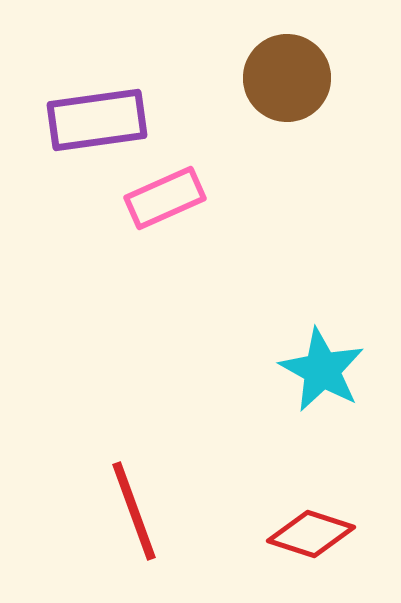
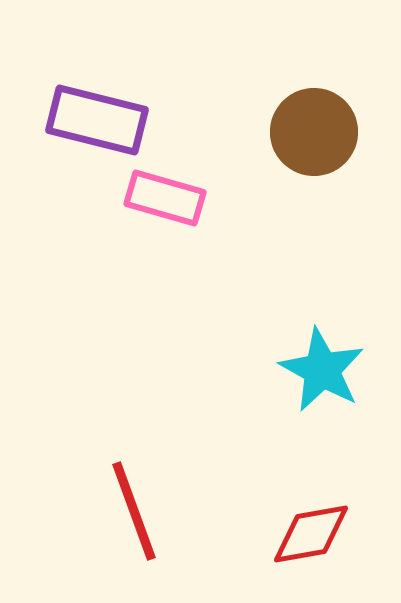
brown circle: moved 27 px right, 54 px down
purple rectangle: rotated 22 degrees clockwise
pink rectangle: rotated 40 degrees clockwise
red diamond: rotated 28 degrees counterclockwise
